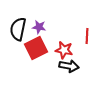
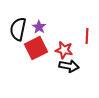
purple star: rotated 24 degrees clockwise
